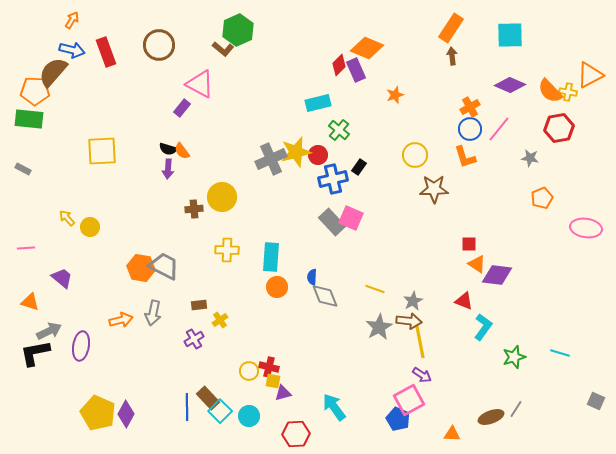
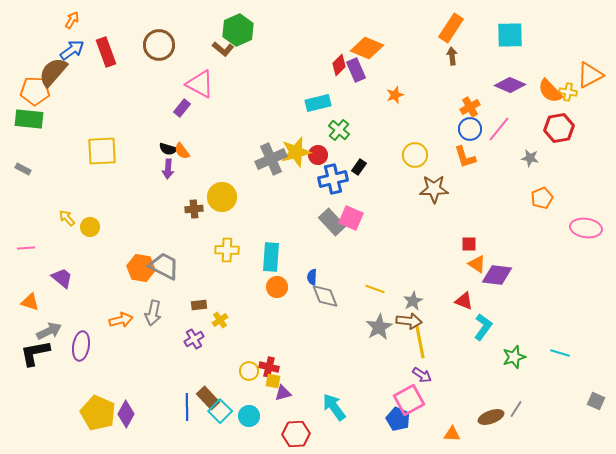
blue arrow at (72, 50): rotated 50 degrees counterclockwise
